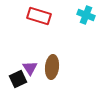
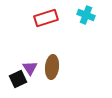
red rectangle: moved 7 px right, 2 px down; rotated 35 degrees counterclockwise
